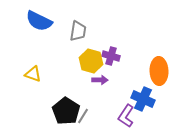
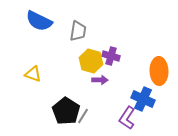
purple L-shape: moved 1 px right, 2 px down
